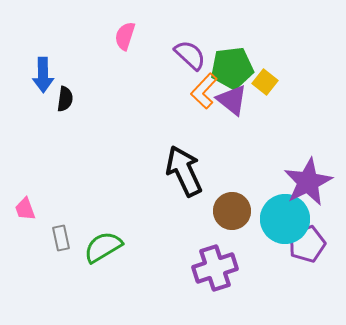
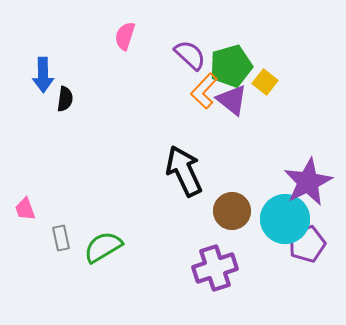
green pentagon: moved 1 px left, 2 px up; rotated 9 degrees counterclockwise
